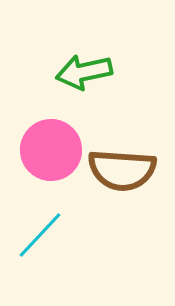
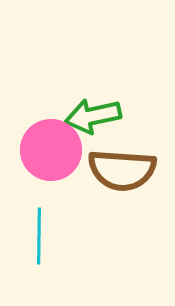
green arrow: moved 9 px right, 44 px down
cyan line: moved 1 px left, 1 px down; rotated 42 degrees counterclockwise
